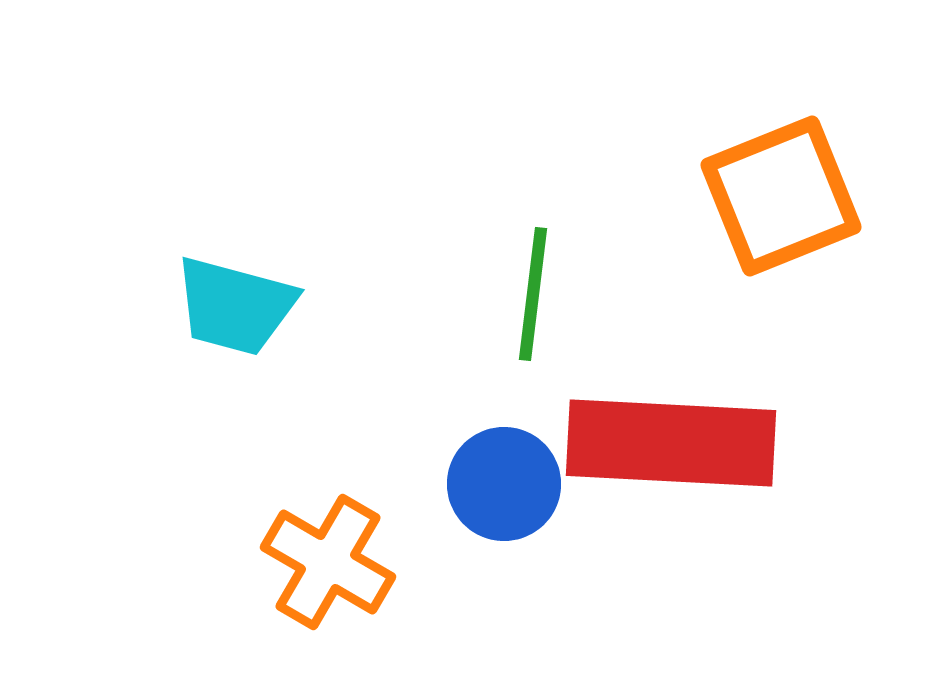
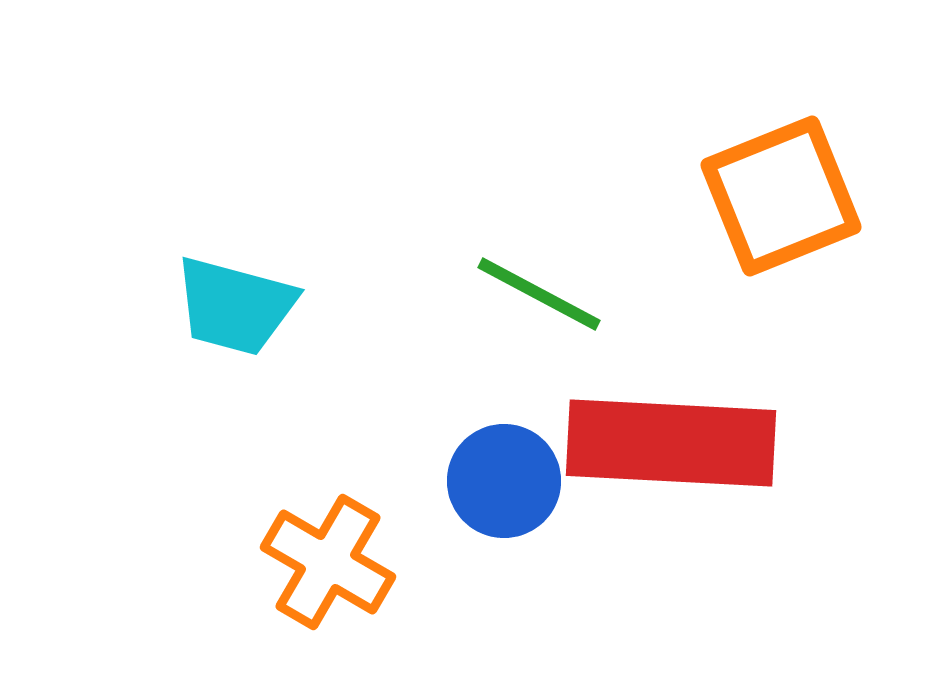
green line: moved 6 px right; rotated 69 degrees counterclockwise
blue circle: moved 3 px up
